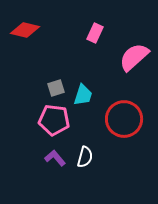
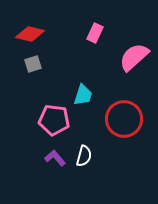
red diamond: moved 5 px right, 4 px down
gray square: moved 23 px left, 24 px up
white semicircle: moved 1 px left, 1 px up
